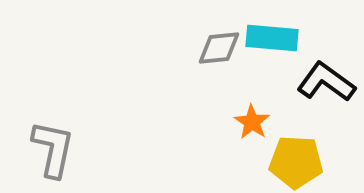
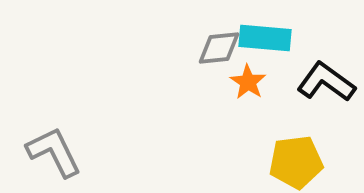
cyan rectangle: moved 7 px left
orange star: moved 4 px left, 40 px up
gray L-shape: moved 1 px right, 3 px down; rotated 38 degrees counterclockwise
yellow pentagon: rotated 10 degrees counterclockwise
